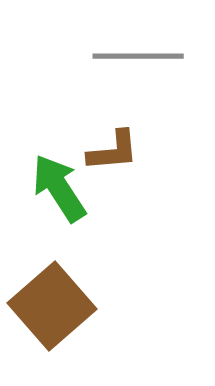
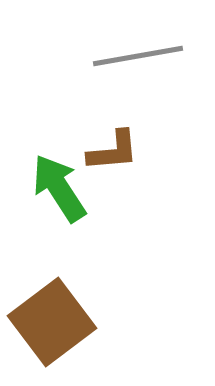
gray line: rotated 10 degrees counterclockwise
brown square: moved 16 px down; rotated 4 degrees clockwise
